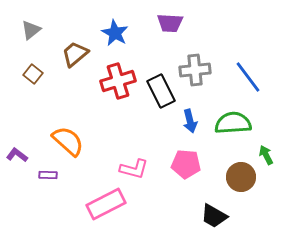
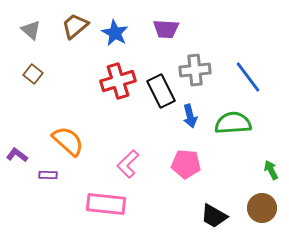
purple trapezoid: moved 4 px left, 6 px down
gray triangle: rotated 40 degrees counterclockwise
brown trapezoid: moved 28 px up
blue arrow: moved 5 px up
green arrow: moved 5 px right, 15 px down
pink L-shape: moved 6 px left, 5 px up; rotated 120 degrees clockwise
brown circle: moved 21 px right, 31 px down
pink rectangle: rotated 33 degrees clockwise
